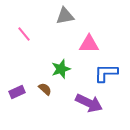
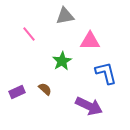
pink line: moved 5 px right
pink triangle: moved 1 px right, 3 px up
green star: moved 1 px right, 8 px up; rotated 12 degrees counterclockwise
blue L-shape: rotated 75 degrees clockwise
purple arrow: moved 3 px down
